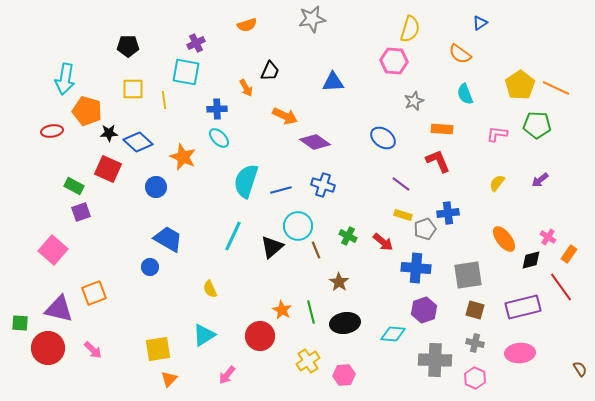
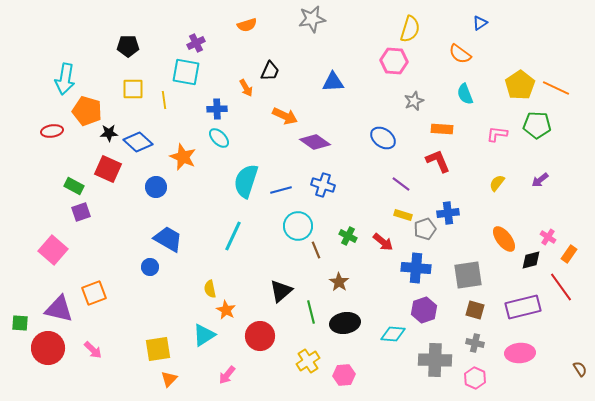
black triangle at (272, 247): moved 9 px right, 44 px down
yellow semicircle at (210, 289): rotated 12 degrees clockwise
orange star at (282, 310): moved 56 px left
